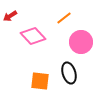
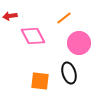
red arrow: rotated 24 degrees clockwise
pink diamond: rotated 15 degrees clockwise
pink circle: moved 2 px left, 1 px down
